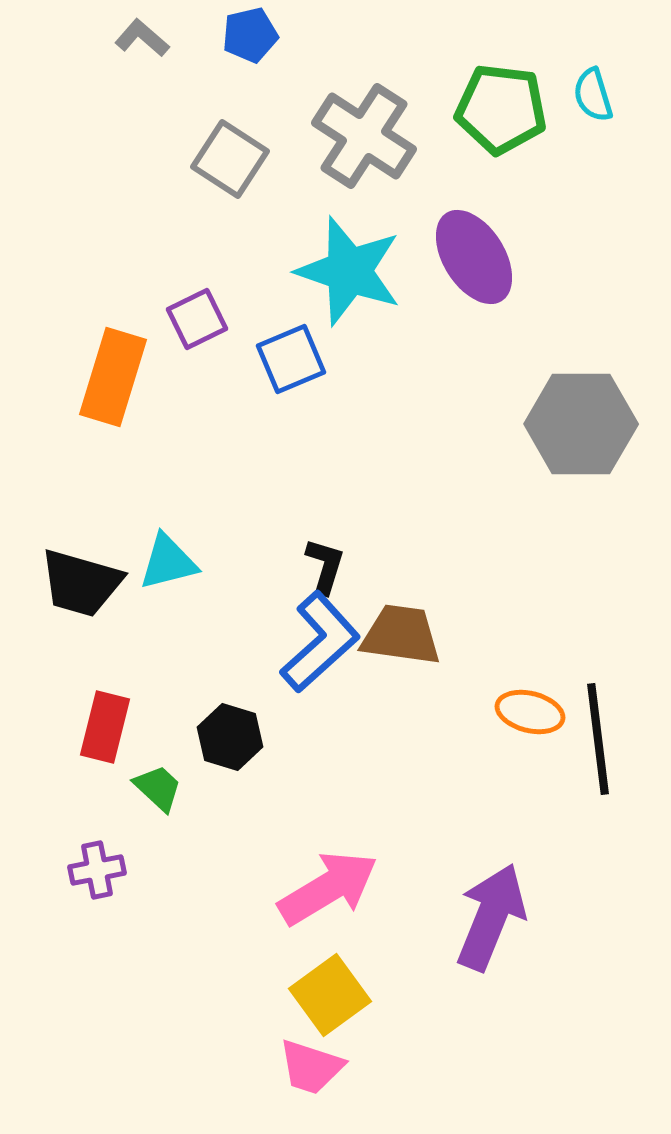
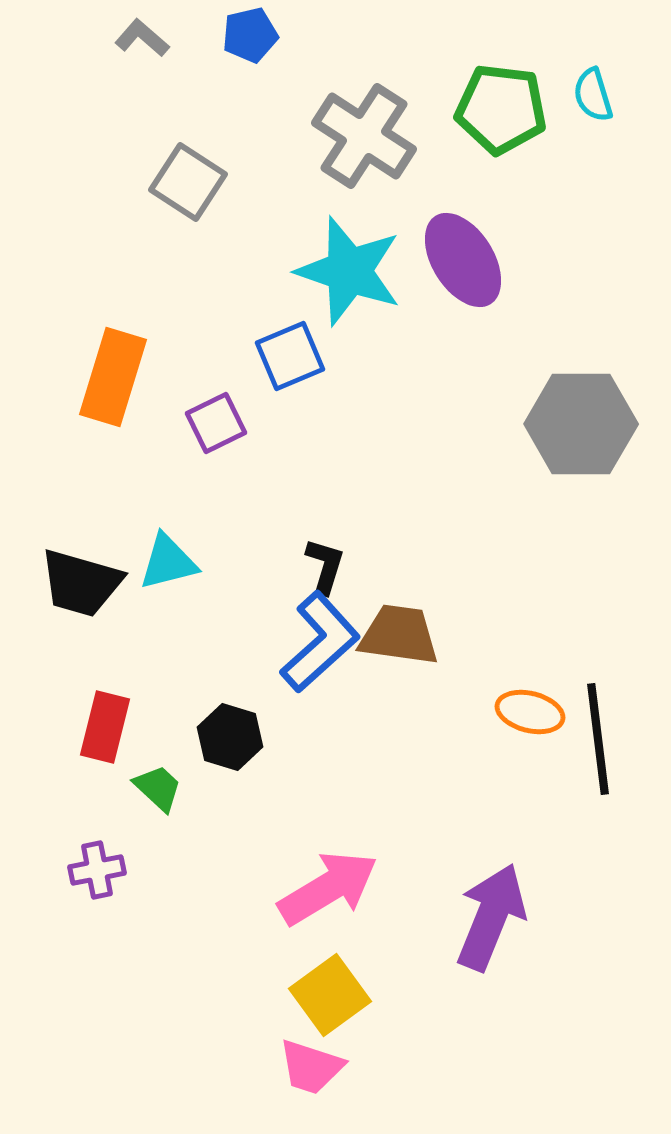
gray square: moved 42 px left, 23 px down
purple ellipse: moved 11 px left, 3 px down
purple square: moved 19 px right, 104 px down
blue square: moved 1 px left, 3 px up
brown trapezoid: moved 2 px left
